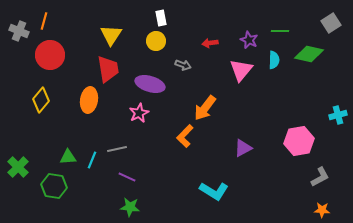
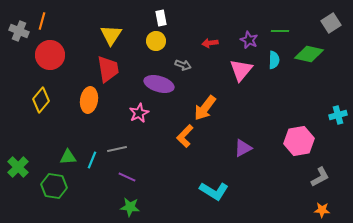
orange line: moved 2 px left
purple ellipse: moved 9 px right
